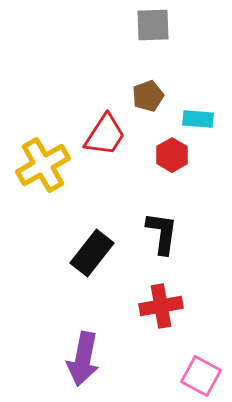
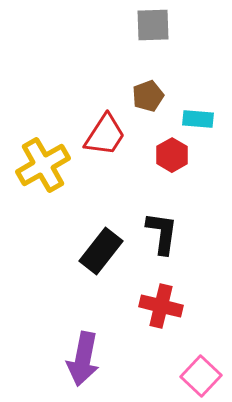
black rectangle: moved 9 px right, 2 px up
red cross: rotated 24 degrees clockwise
pink square: rotated 15 degrees clockwise
